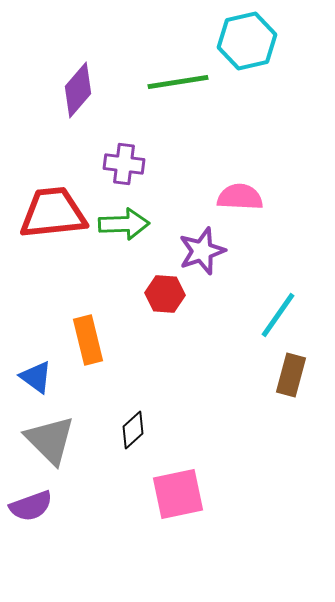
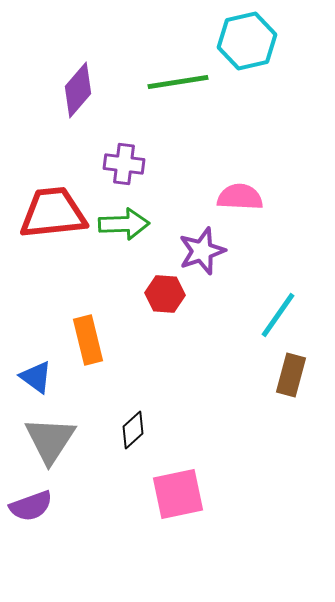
gray triangle: rotated 18 degrees clockwise
